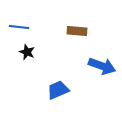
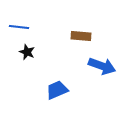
brown rectangle: moved 4 px right, 5 px down
blue trapezoid: moved 1 px left
